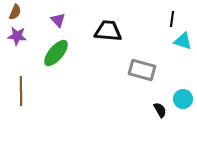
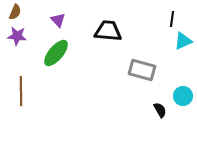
cyan triangle: rotated 42 degrees counterclockwise
cyan circle: moved 3 px up
